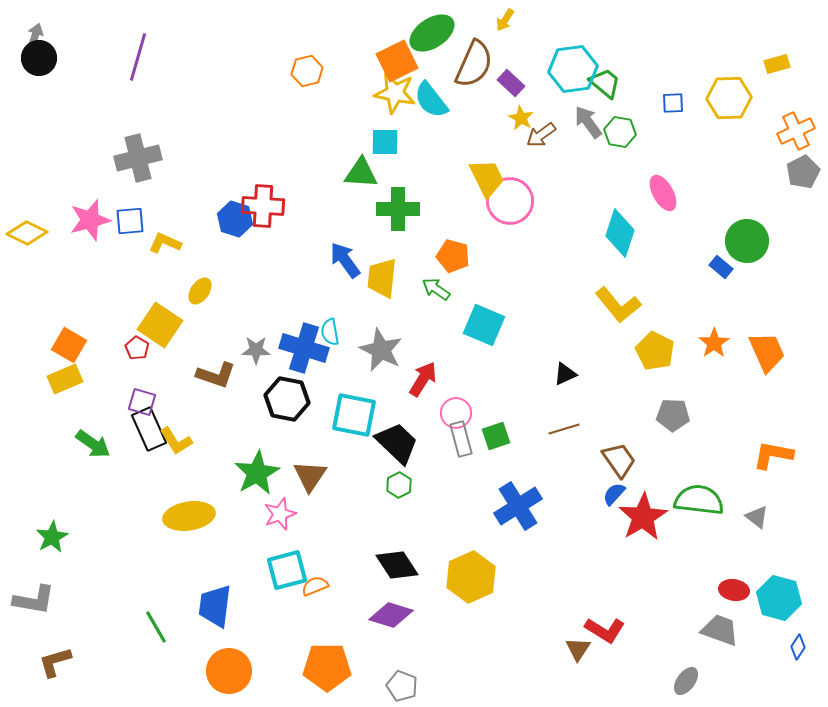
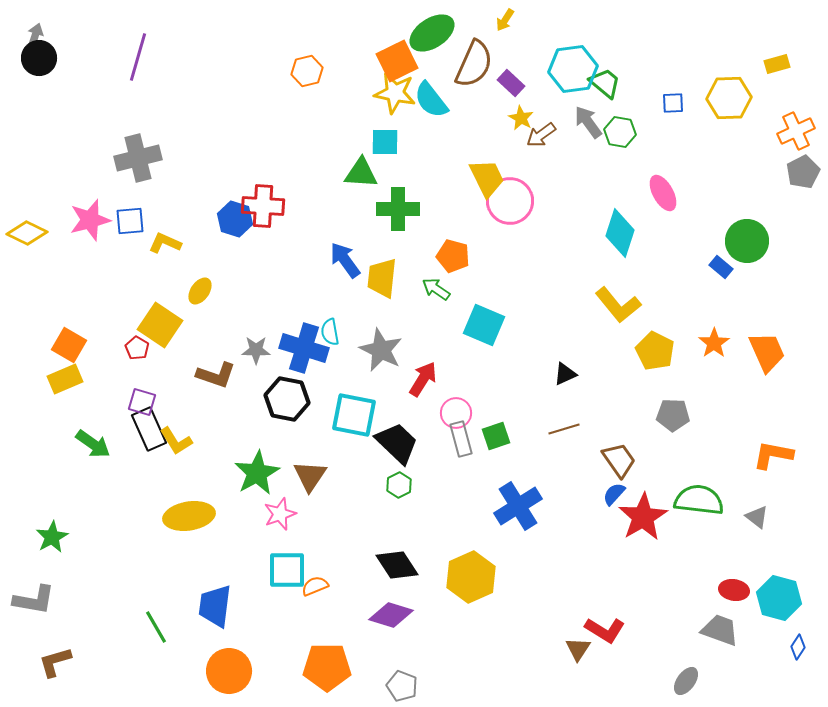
cyan square at (287, 570): rotated 15 degrees clockwise
